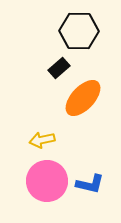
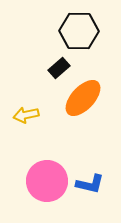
yellow arrow: moved 16 px left, 25 px up
